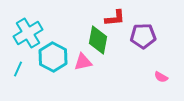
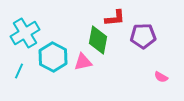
cyan cross: moved 3 px left
cyan line: moved 1 px right, 2 px down
